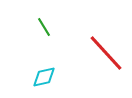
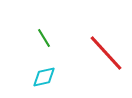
green line: moved 11 px down
